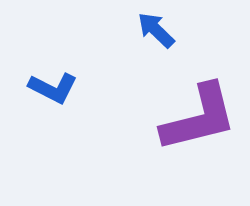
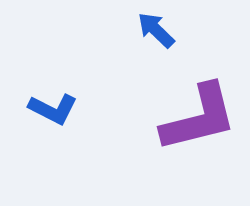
blue L-shape: moved 21 px down
